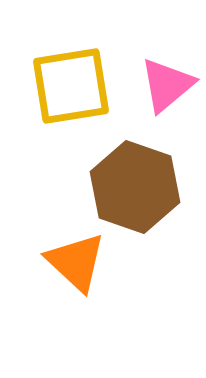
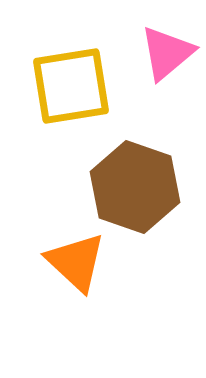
pink triangle: moved 32 px up
